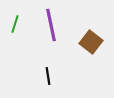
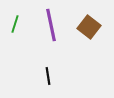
brown square: moved 2 px left, 15 px up
